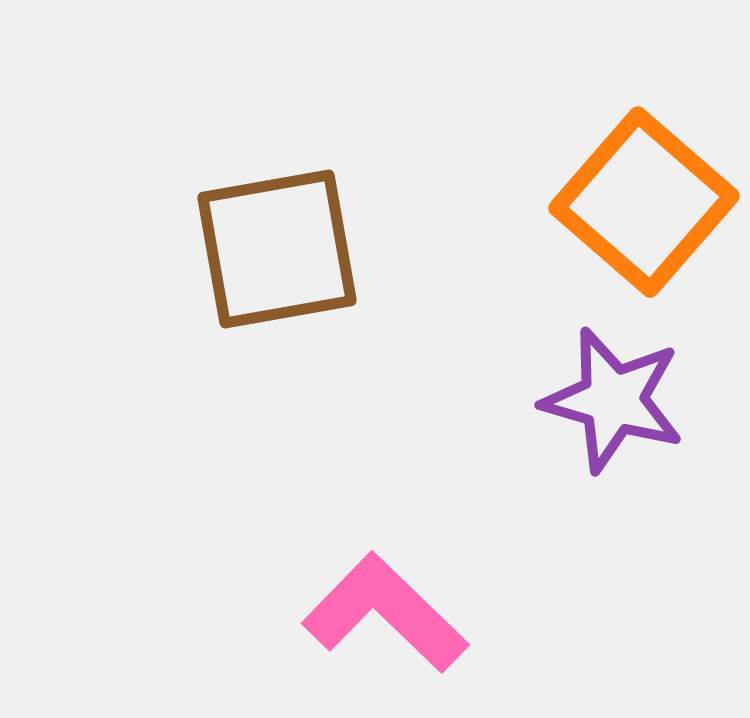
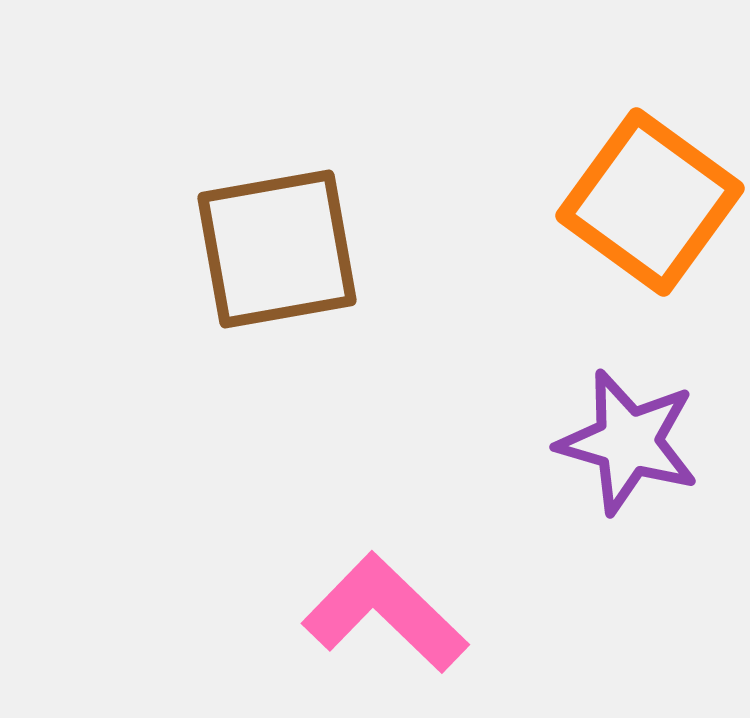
orange square: moved 6 px right; rotated 5 degrees counterclockwise
purple star: moved 15 px right, 42 px down
